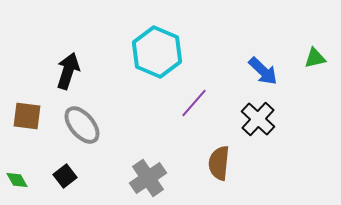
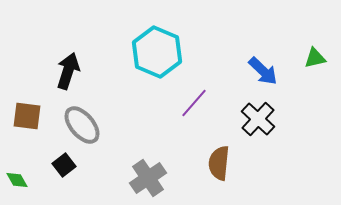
black square: moved 1 px left, 11 px up
